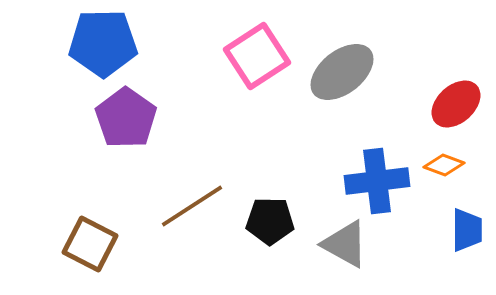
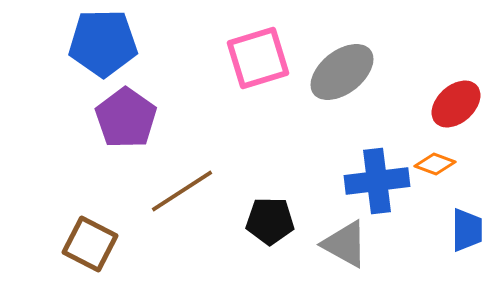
pink square: moved 1 px right, 2 px down; rotated 16 degrees clockwise
orange diamond: moved 9 px left, 1 px up
brown line: moved 10 px left, 15 px up
